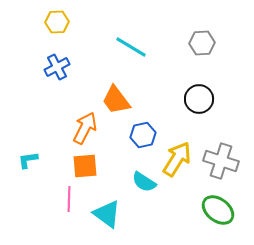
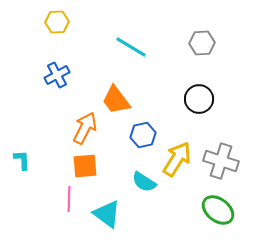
blue cross: moved 8 px down
cyan L-shape: moved 6 px left; rotated 95 degrees clockwise
